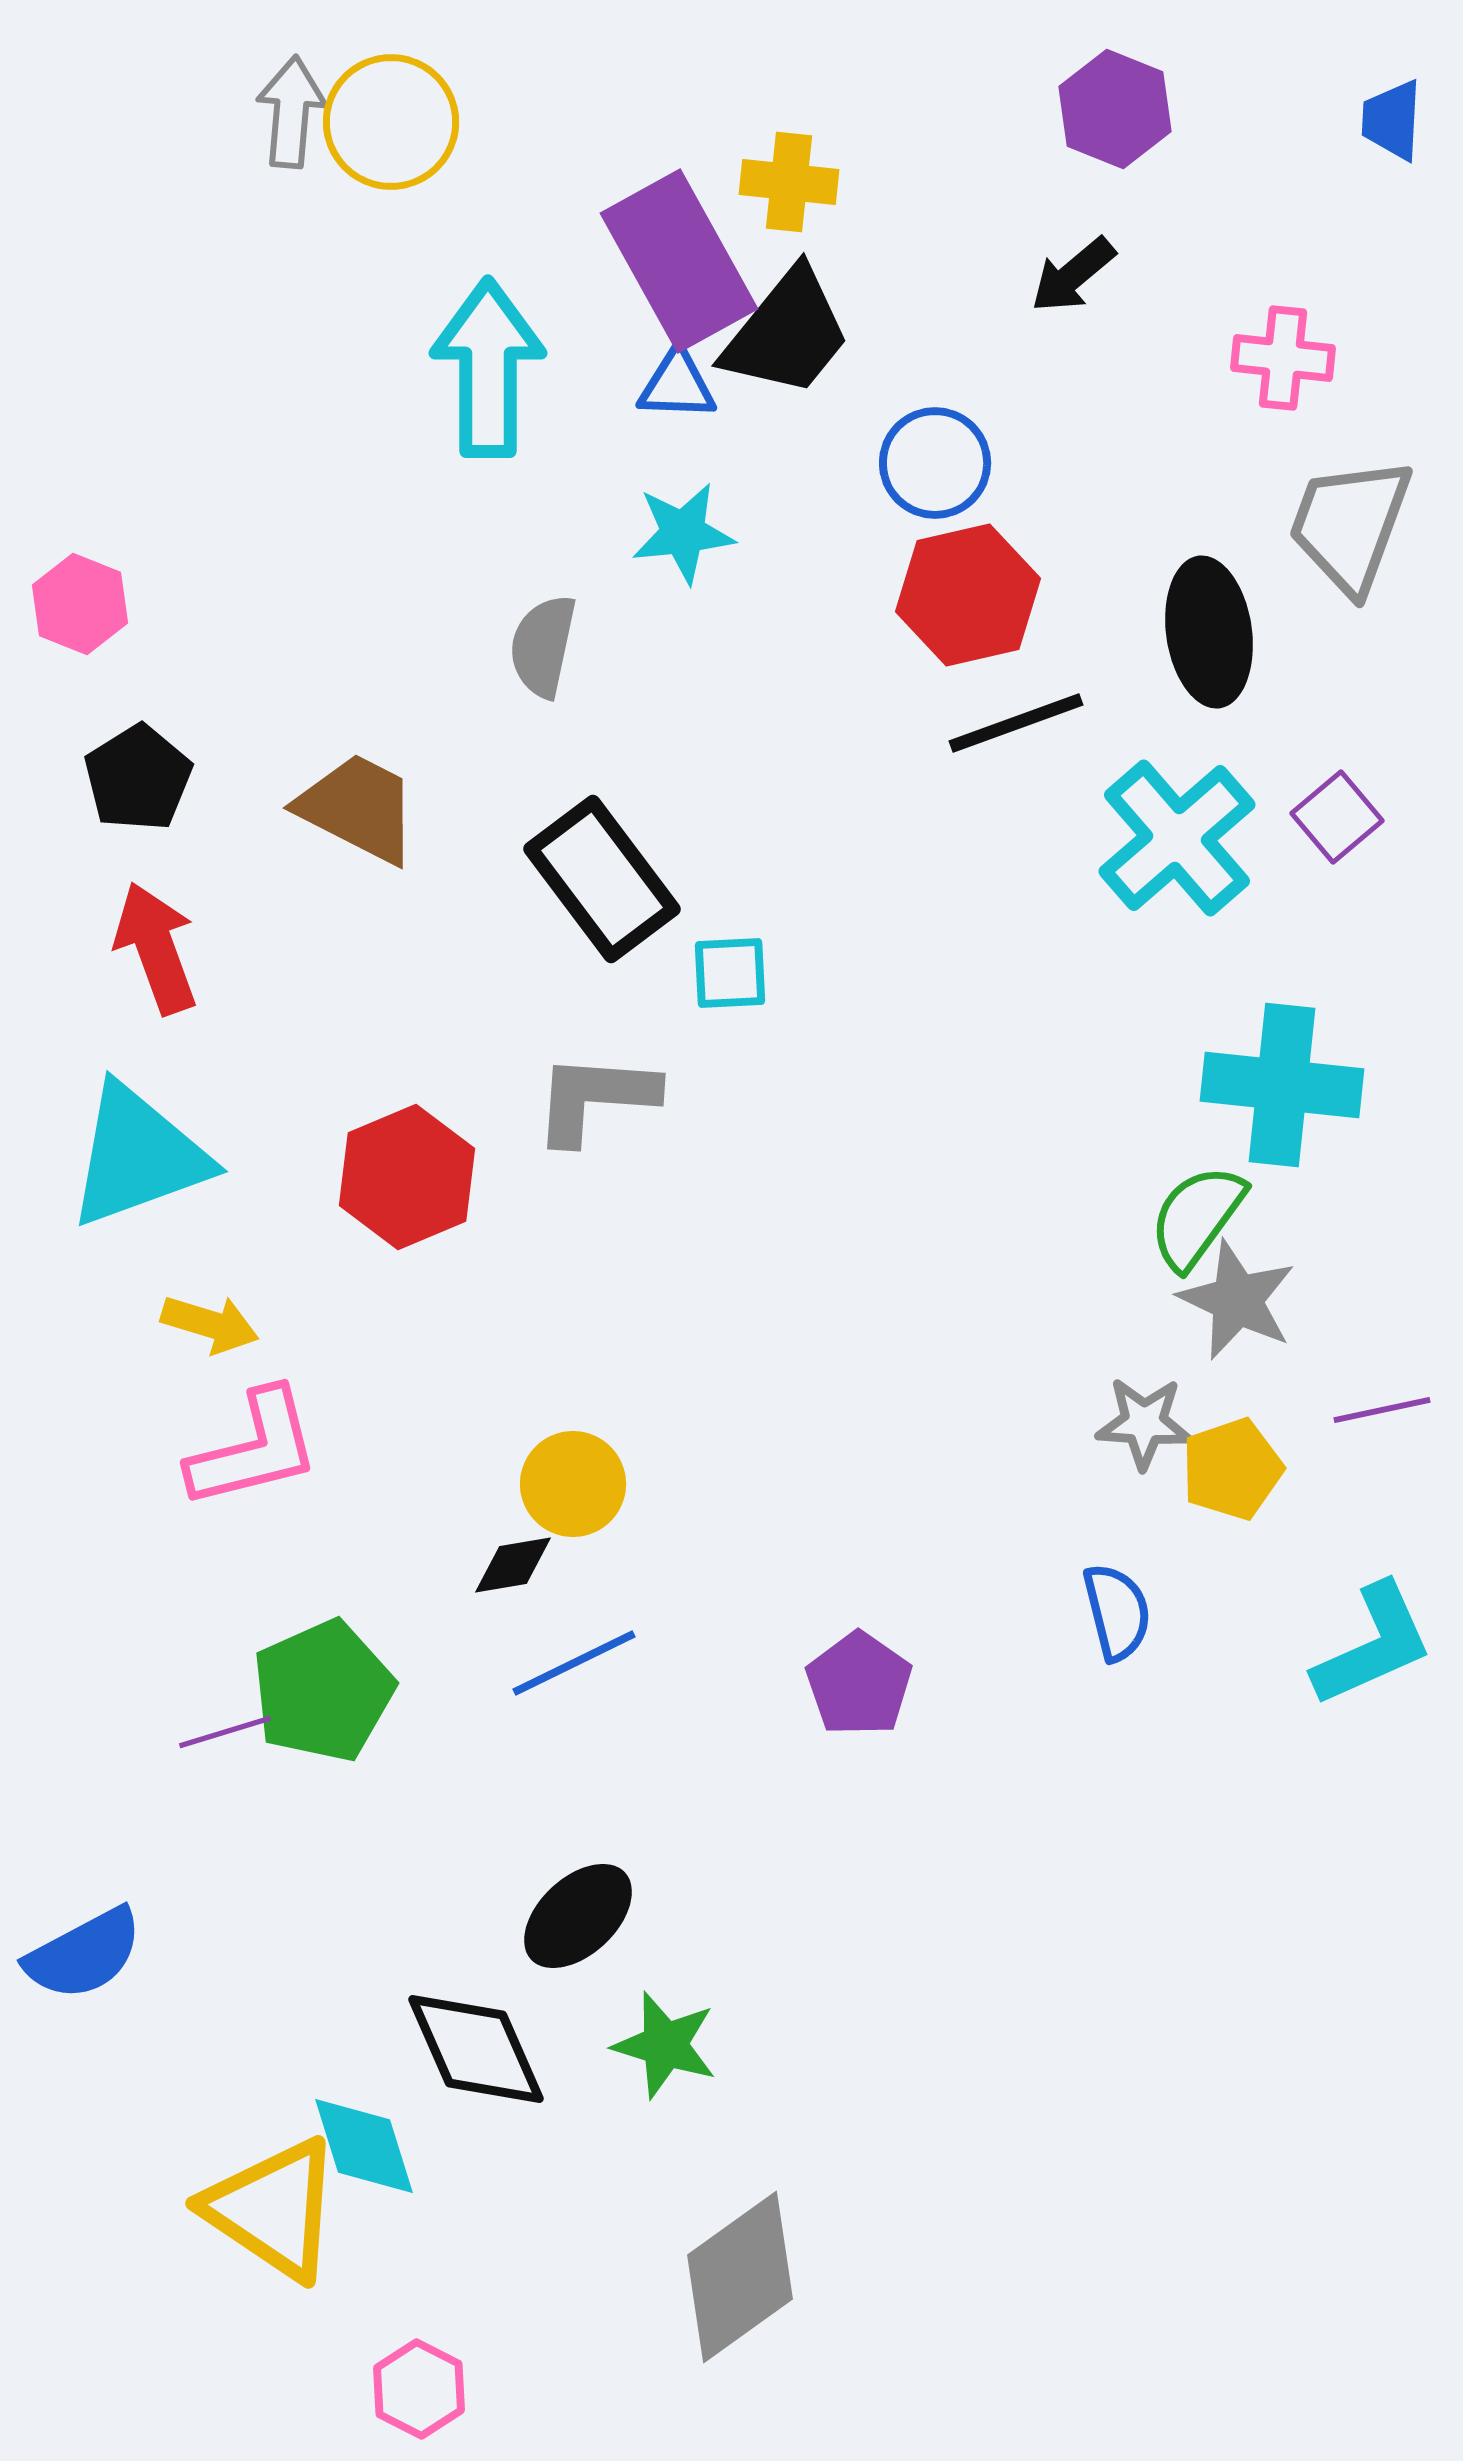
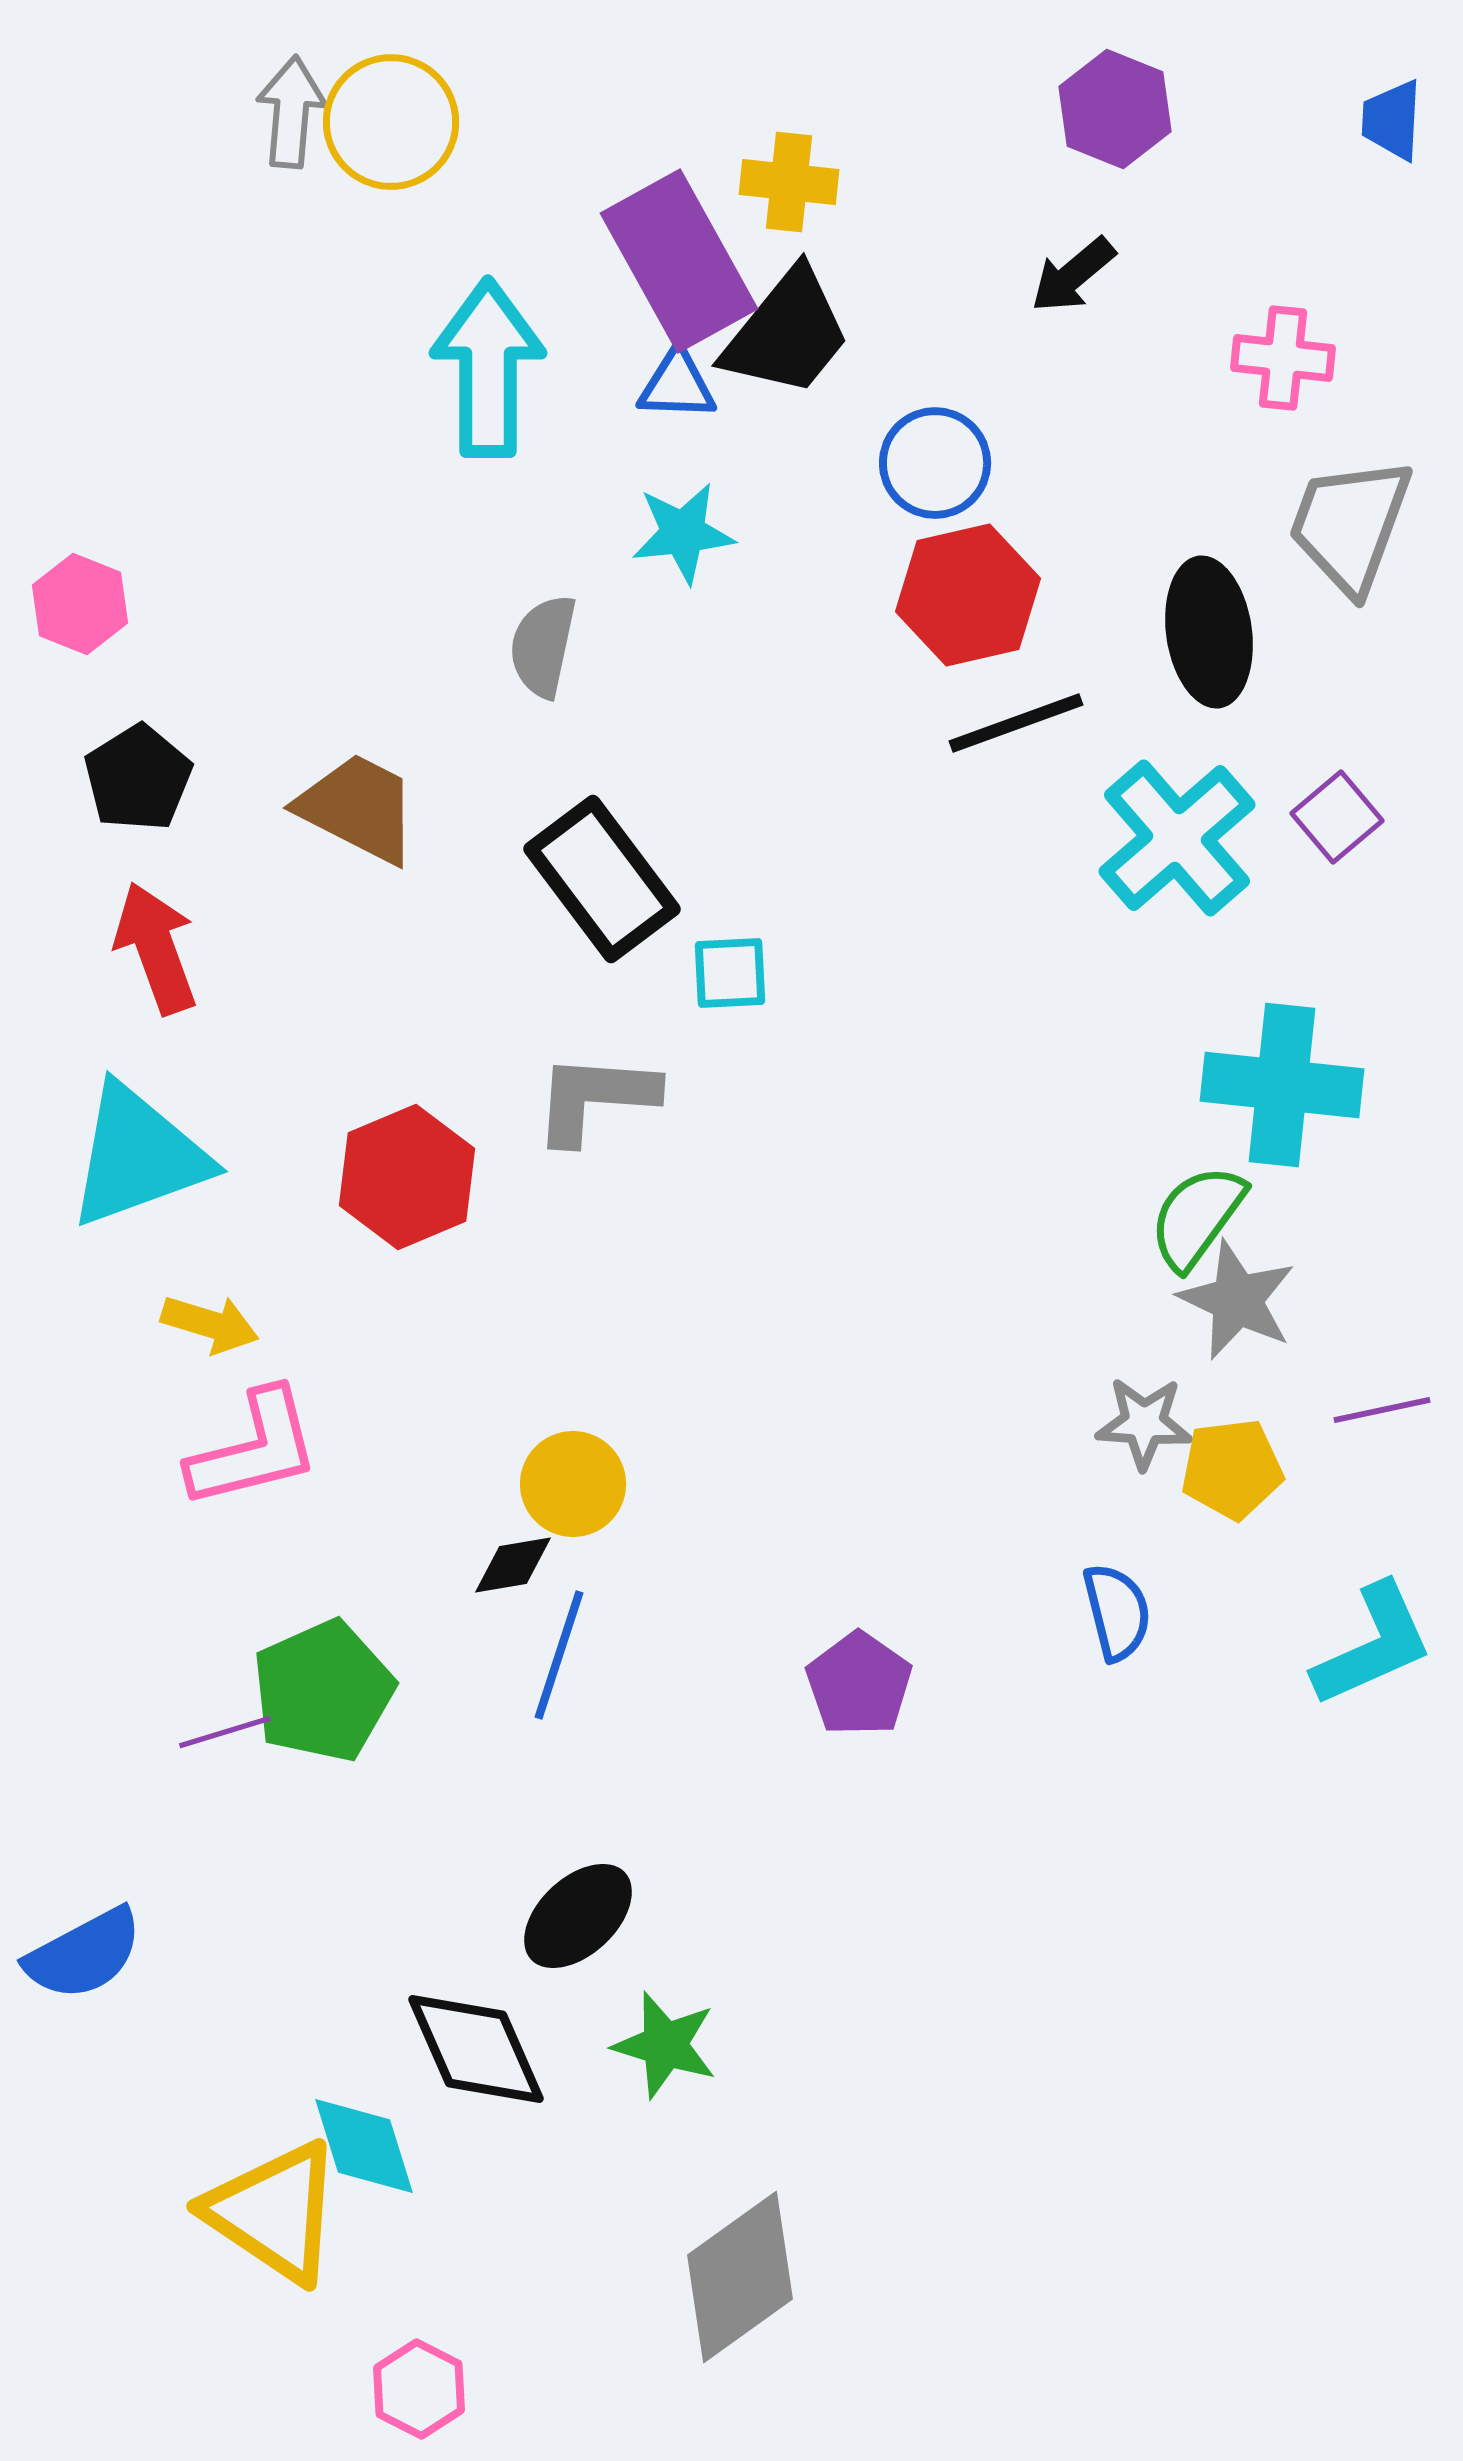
yellow pentagon at (1232, 1469): rotated 12 degrees clockwise
blue line at (574, 1663): moved 15 px left, 8 px up; rotated 46 degrees counterclockwise
yellow triangle at (273, 2209): moved 1 px right, 3 px down
